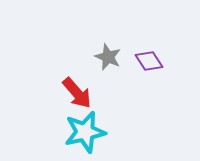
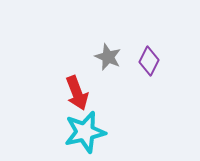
purple diamond: rotated 60 degrees clockwise
red arrow: rotated 20 degrees clockwise
